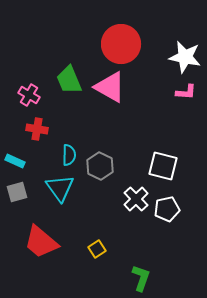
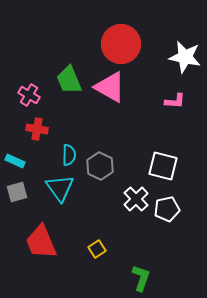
pink L-shape: moved 11 px left, 9 px down
red trapezoid: rotated 27 degrees clockwise
